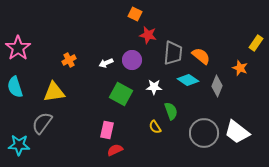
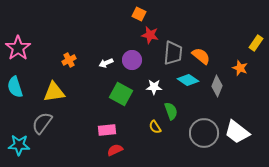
orange square: moved 4 px right
red star: moved 2 px right
pink rectangle: rotated 72 degrees clockwise
